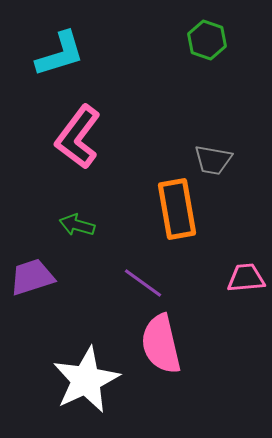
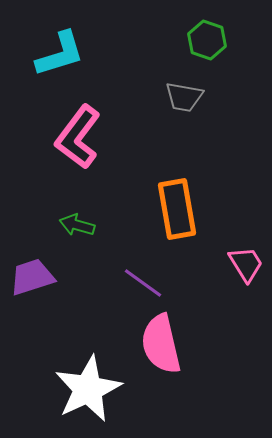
gray trapezoid: moved 29 px left, 63 px up
pink trapezoid: moved 14 px up; rotated 63 degrees clockwise
white star: moved 2 px right, 9 px down
